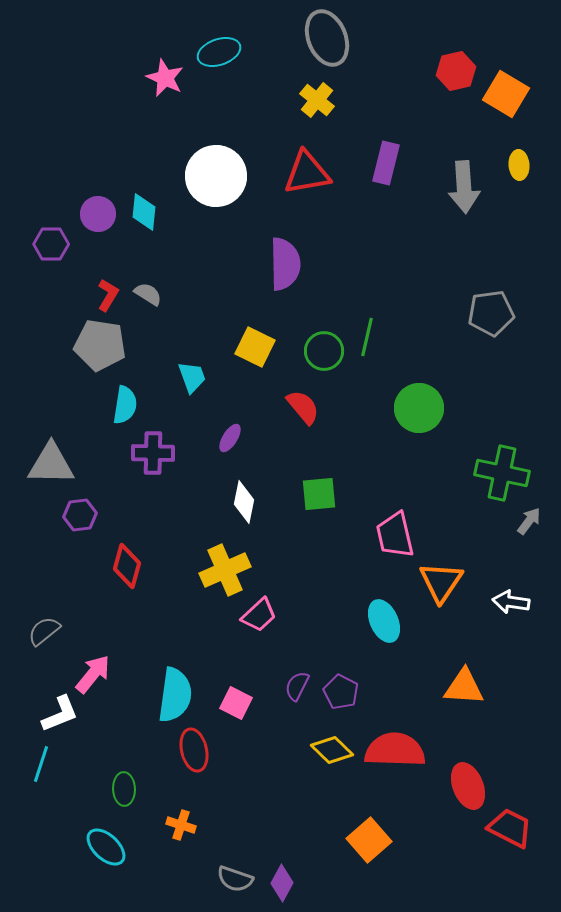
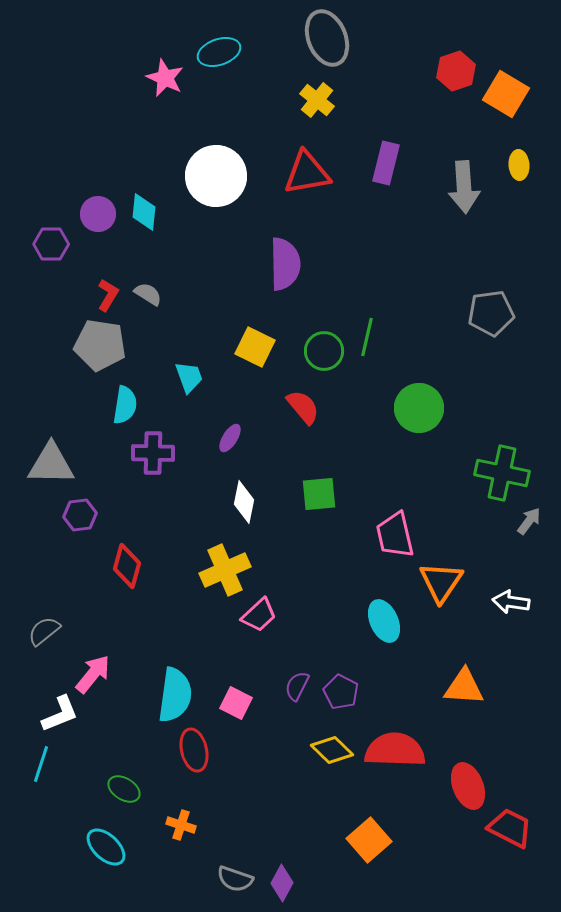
red hexagon at (456, 71): rotated 6 degrees counterclockwise
cyan trapezoid at (192, 377): moved 3 px left
green ellipse at (124, 789): rotated 56 degrees counterclockwise
